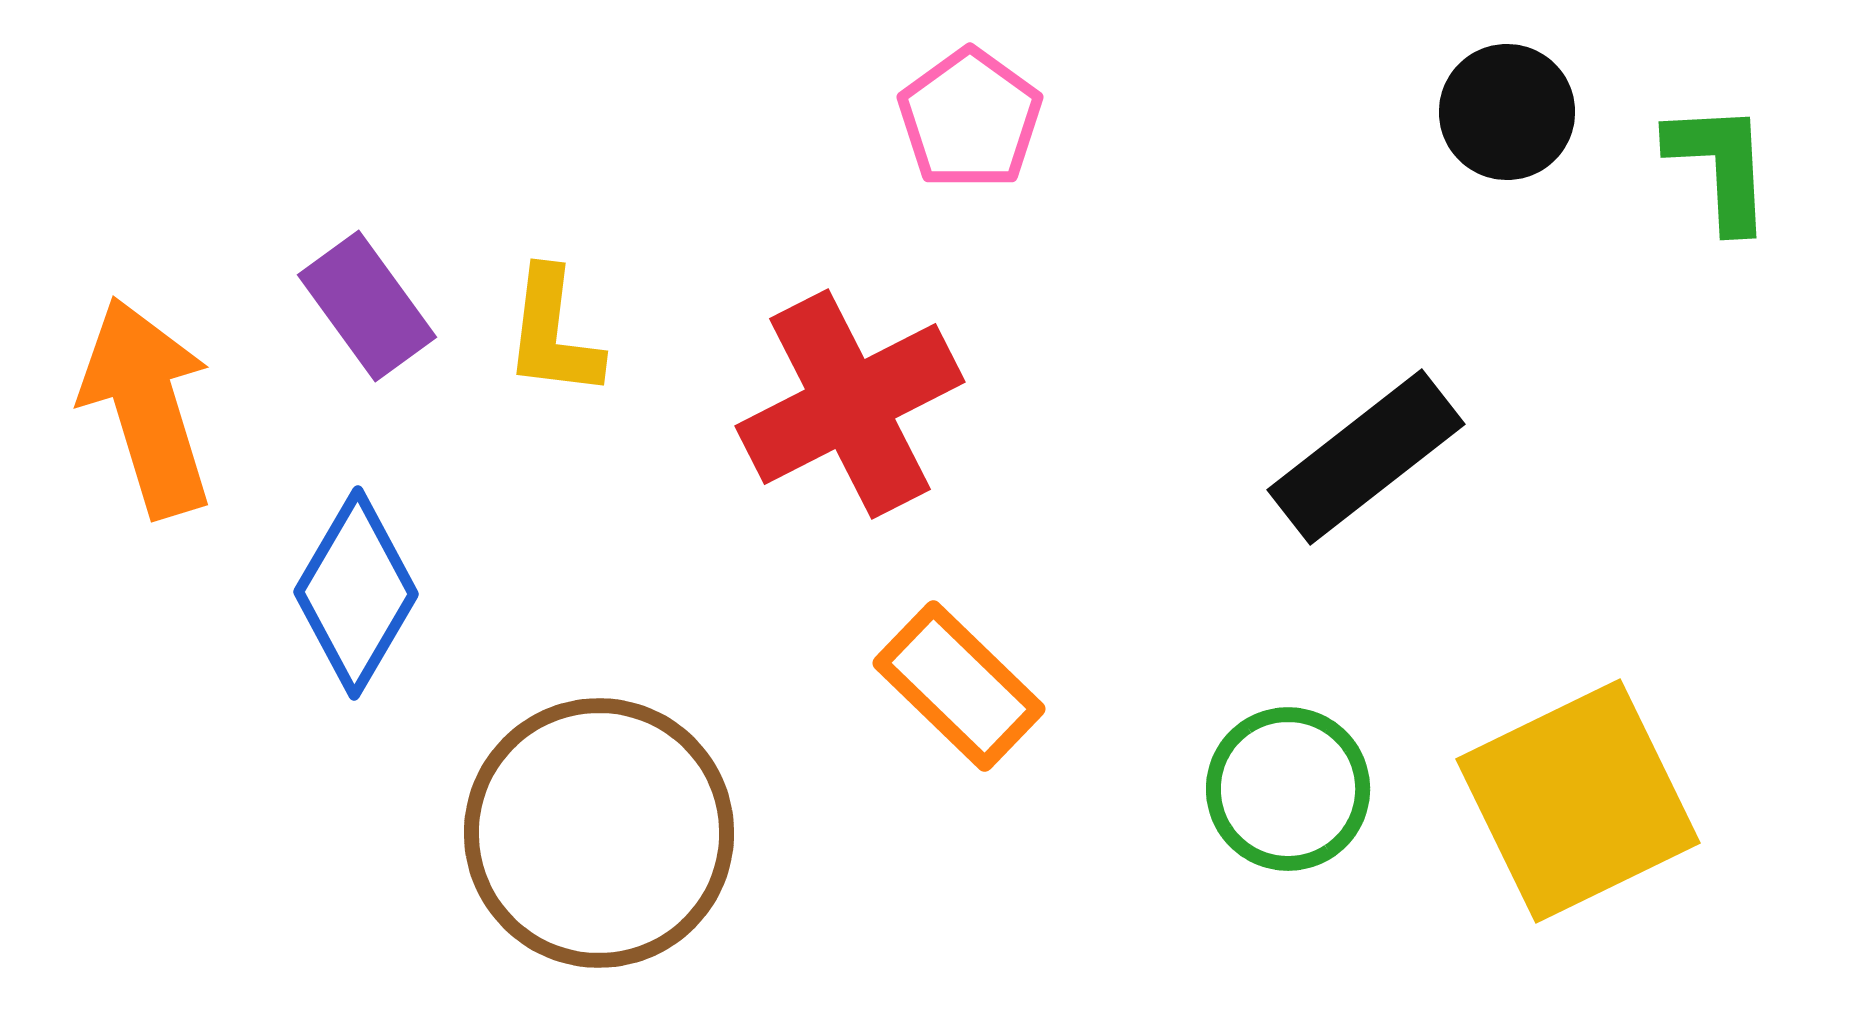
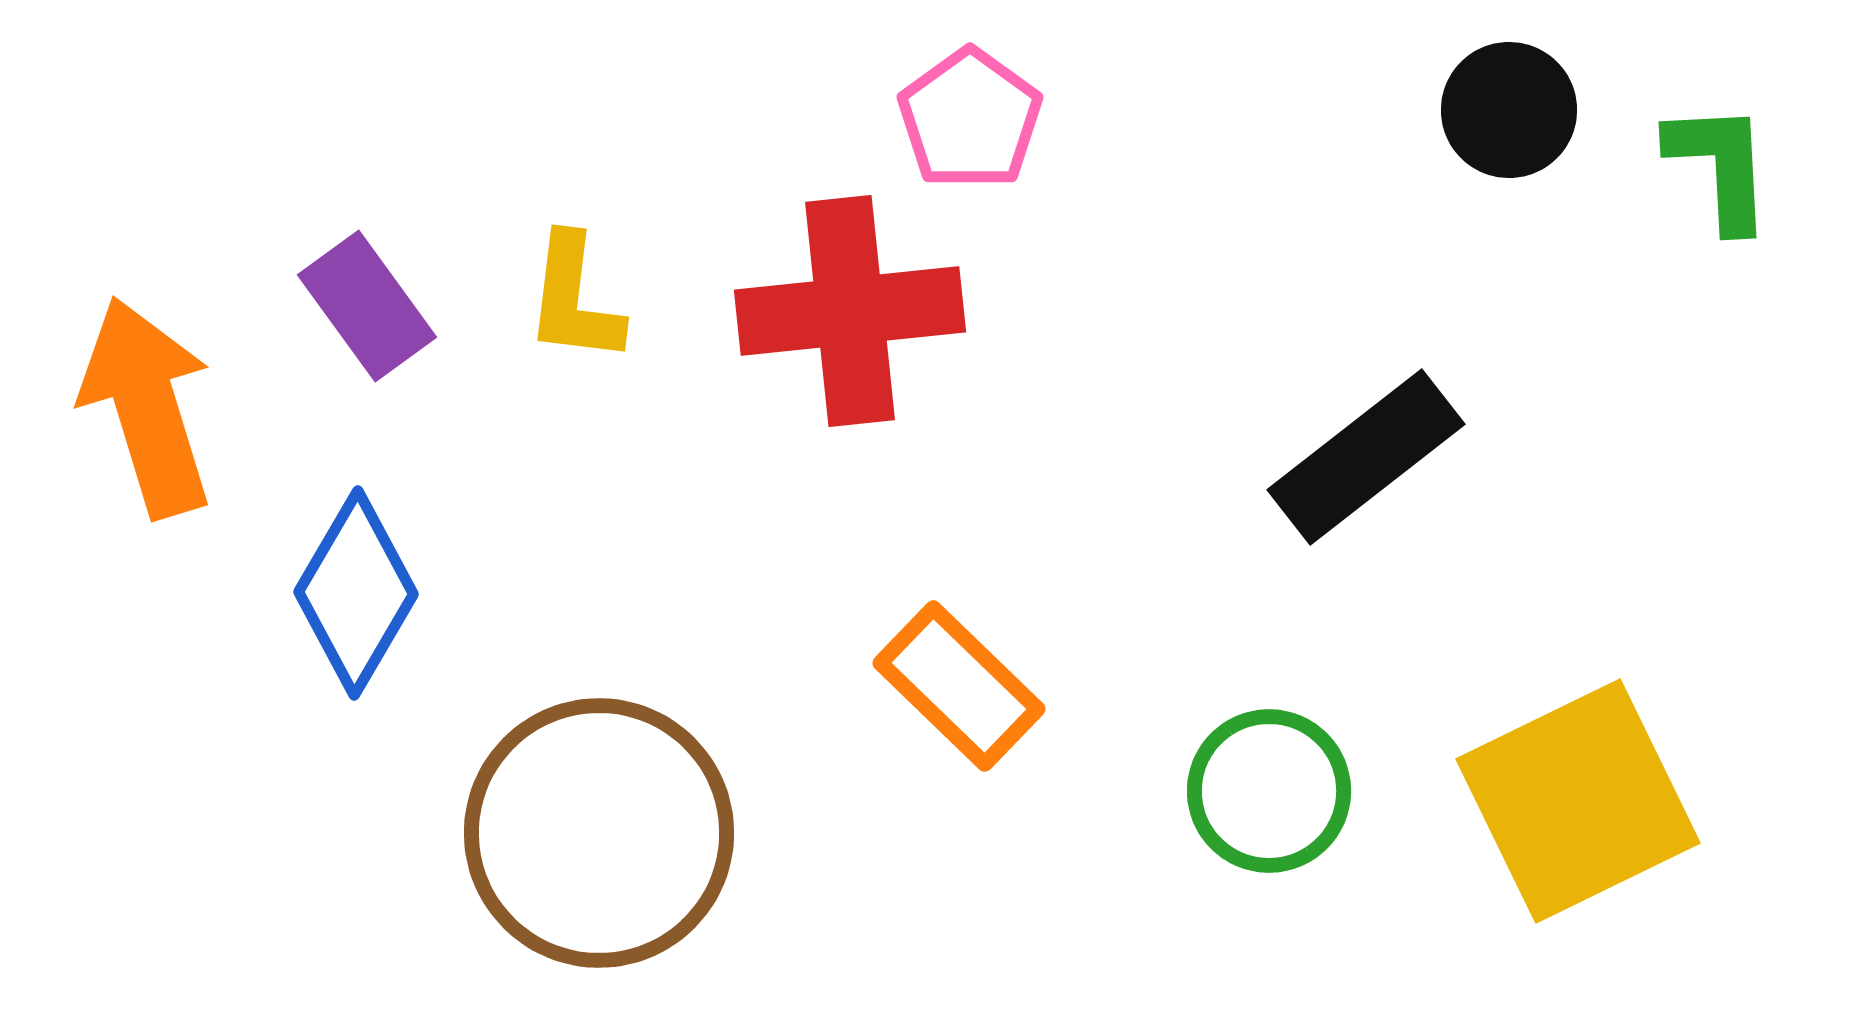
black circle: moved 2 px right, 2 px up
yellow L-shape: moved 21 px right, 34 px up
red cross: moved 93 px up; rotated 21 degrees clockwise
green circle: moved 19 px left, 2 px down
